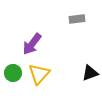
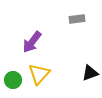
purple arrow: moved 2 px up
green circle: moved 7 px down
